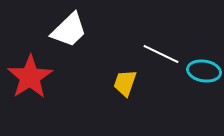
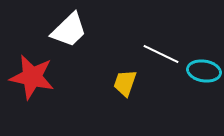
red star: moved 2 px right; rotated 27 degrees counterclockwise
